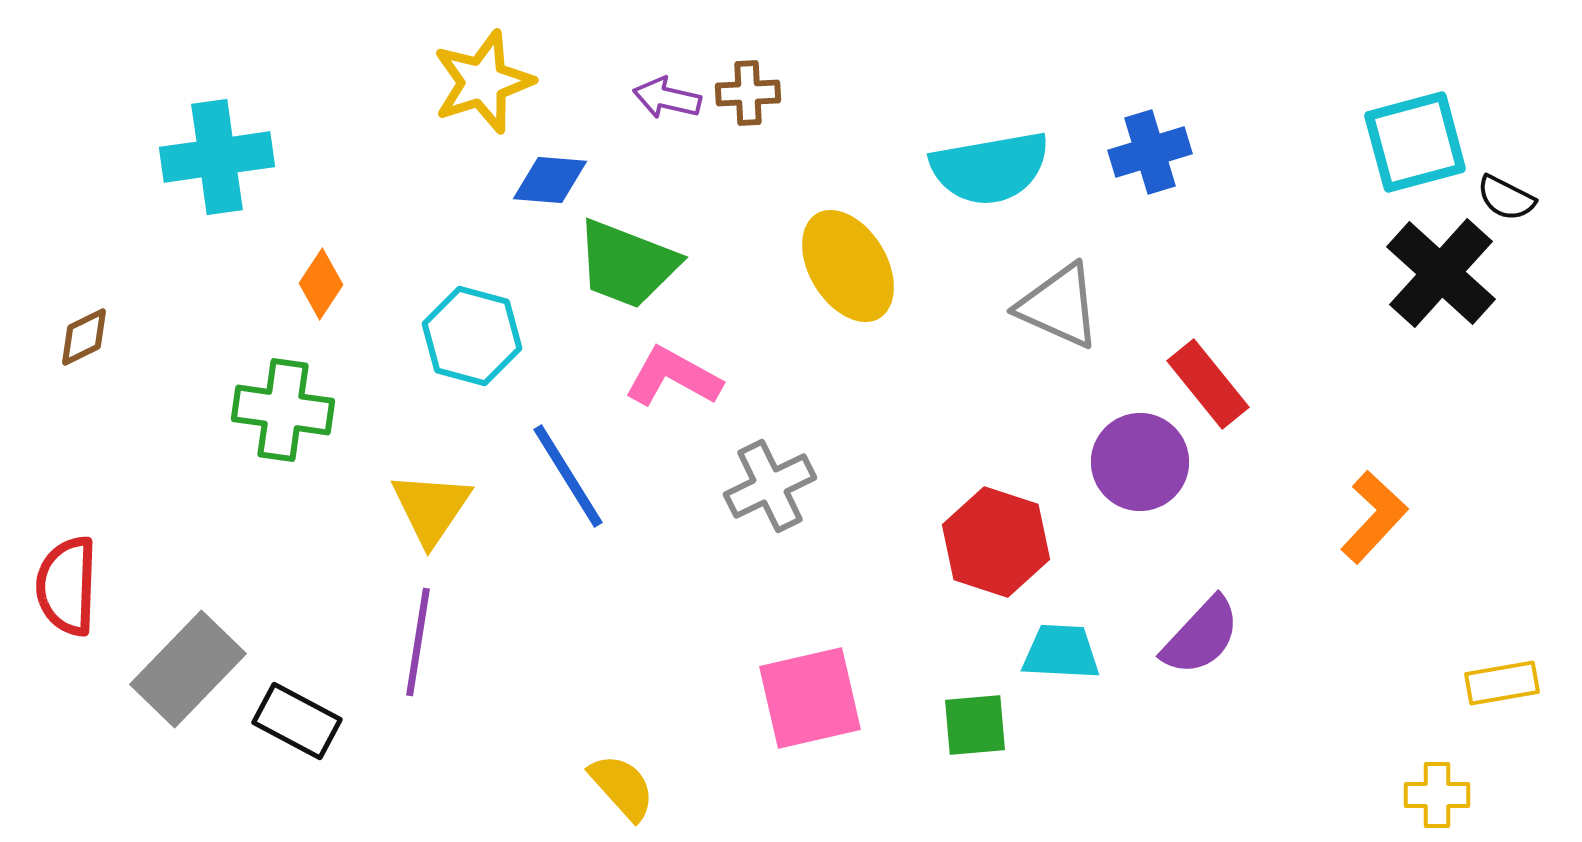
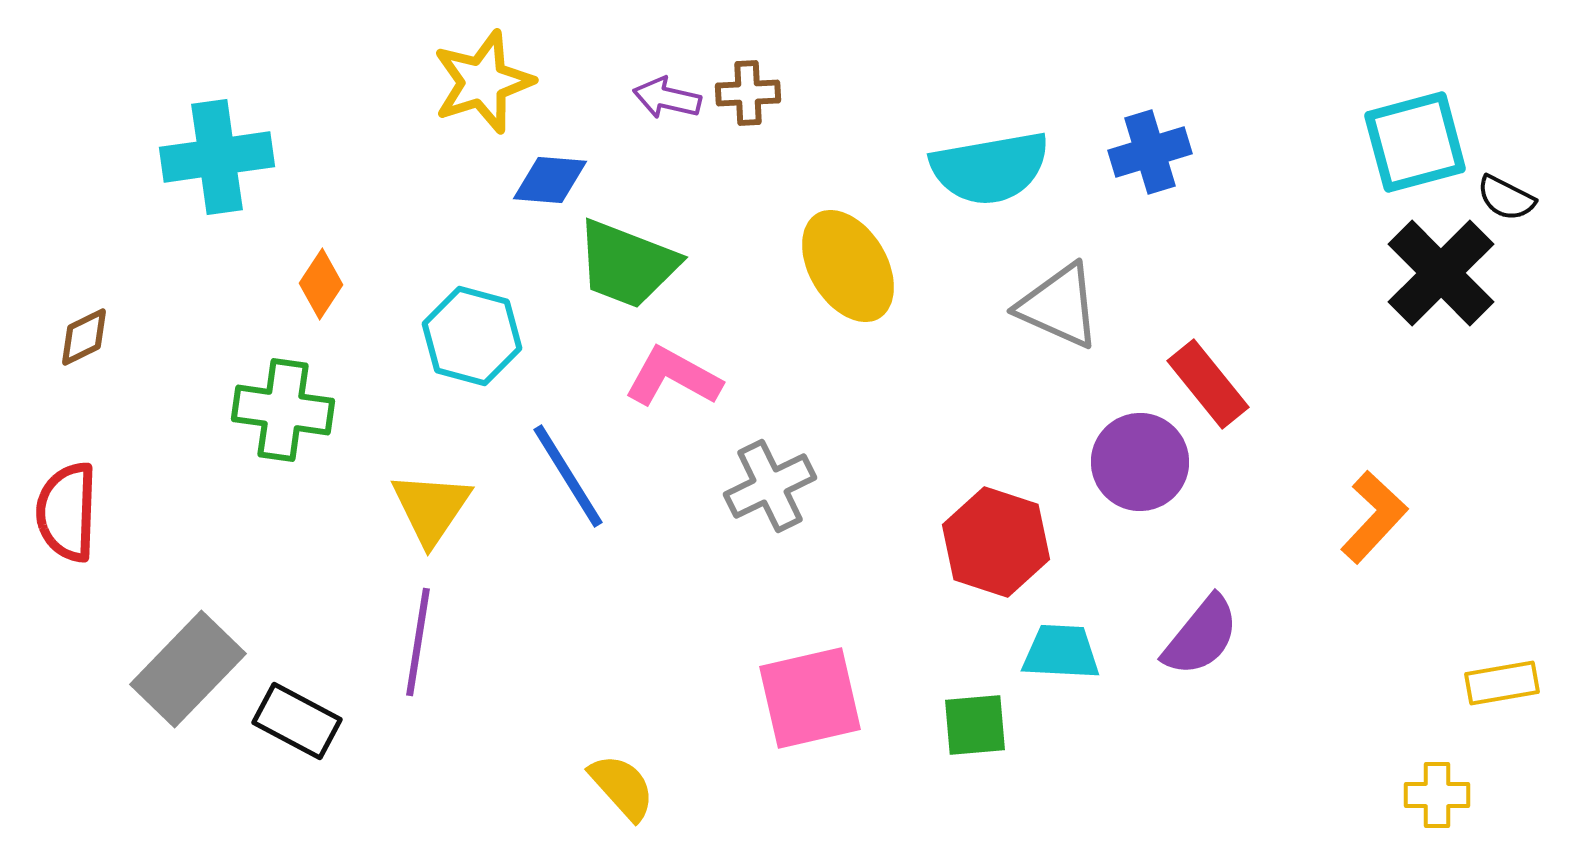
black cross: rotated 3 degrees clockwise
red semicircle: moved 74 px up
purple semicircle: rotated 4 degrees counterclockwise
